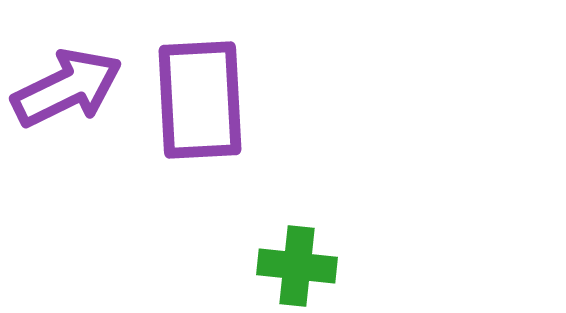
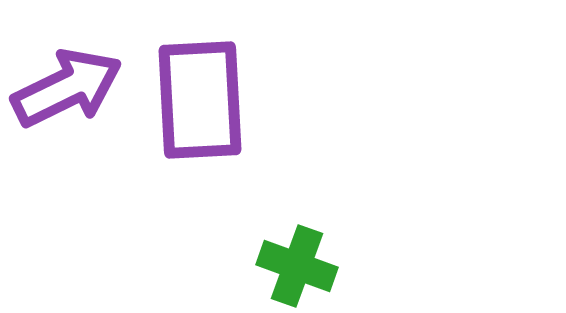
green cross: rotated 14 degrees clockwise
